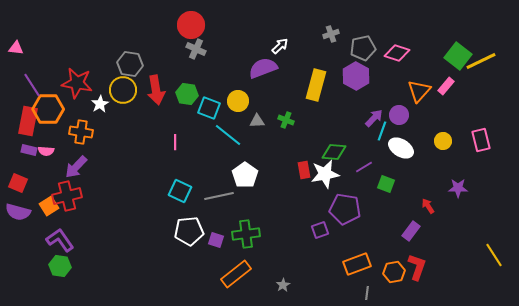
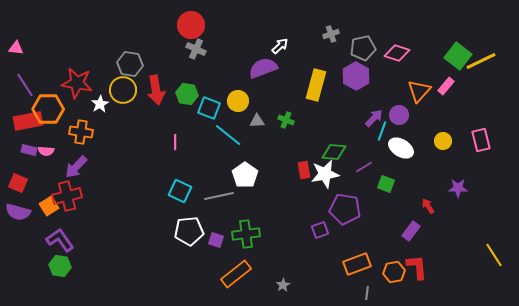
purple line at (32, 85): moved 7 px left
red rectangle at (28, 121): rotated 68 degrees clockwise
red L-shape at (417, 267): rotated 24 degrees counterclockwise
